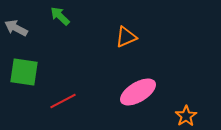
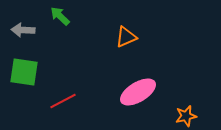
gray arrow: moved 7 px right, 2 px down; rotated 25 degrees counterclockwise
orange star: rotated 20 degrees clockwise
